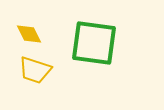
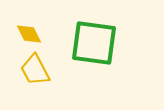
yellow trapezoid: rotated 44 degrees clockwise
